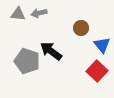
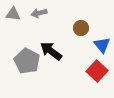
gray triangle: moved 5 px left
gray pentagon: rotated 10 degrees clockwise
